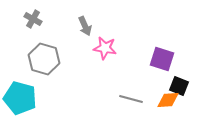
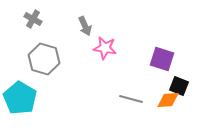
cyan pentagon: rotated 16 degrees clockwise
